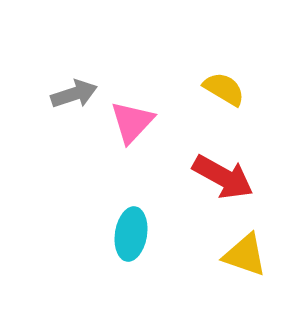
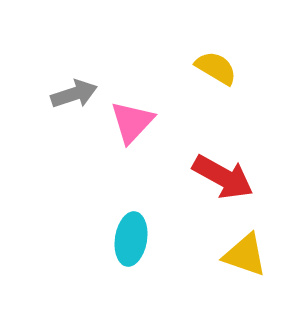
yellow semicircle: moved 8 px left, 21 px up
cyan ellipse: moved 5 px down
